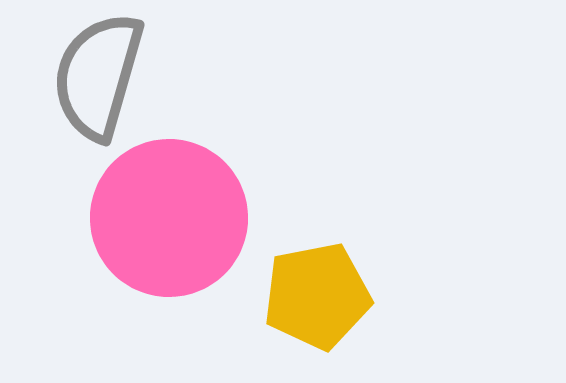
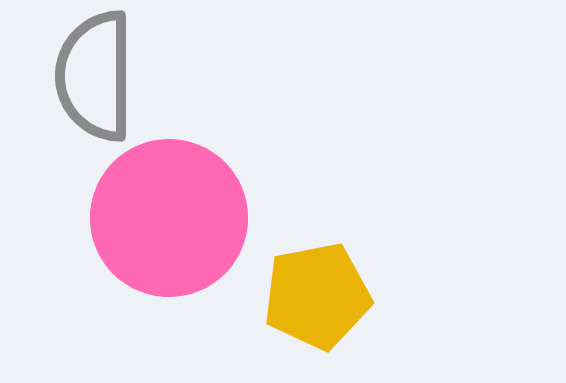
gray semicircle: moved 3 px left; rotated 16 degrees counterclockwise
